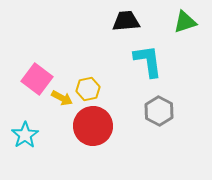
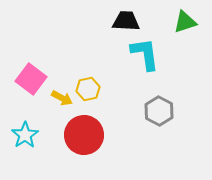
black trapezoid: rotated 8 degrees clockwise
cyan L-shape: moved 3 px left, 7 px up
pink square: moved 6 px left
red circle: moved 9 px left, 9 px down
